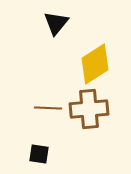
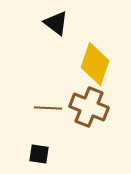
black triangle: rotated 32 degrees counterclockwise
yellow diamond: rotated 39 degrees counterclockwise
brown cross: moved 2 px up; rotated 27 degrees clockwise
